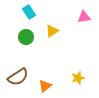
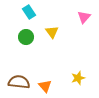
pink triangle: rotated 40 degrees counterclockwise
yellow triangle: moved 1 px down; rotated 32 degrees counterclockwise
brown semicircle: moved 1 px right, 5 px down; rotated 140 degrees counterclockwise
orange triangle: rotated 32 degrees counterclockwise
